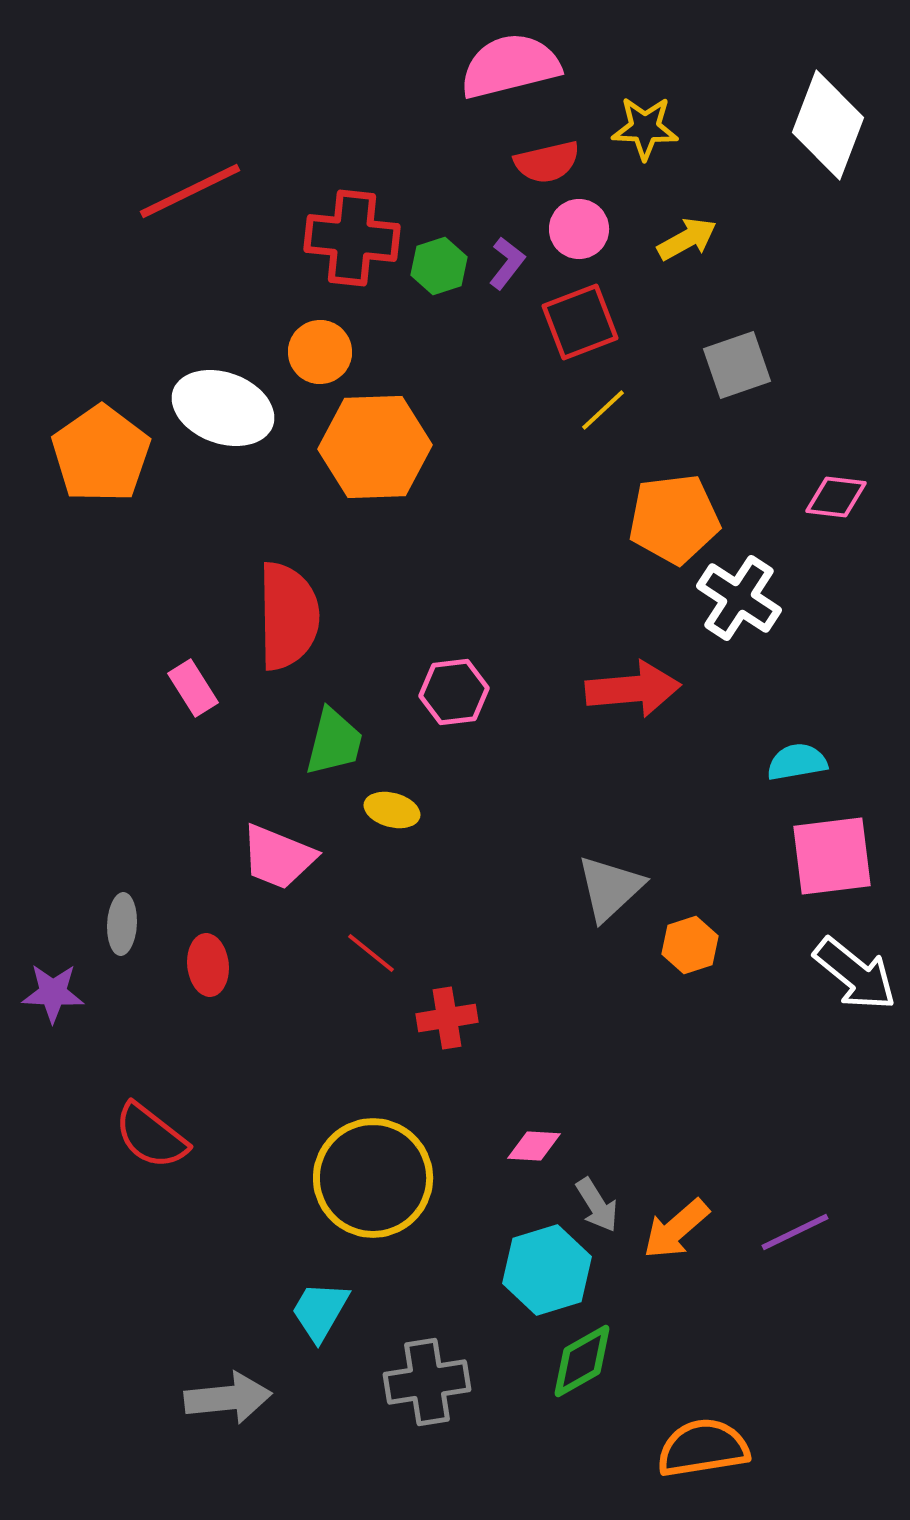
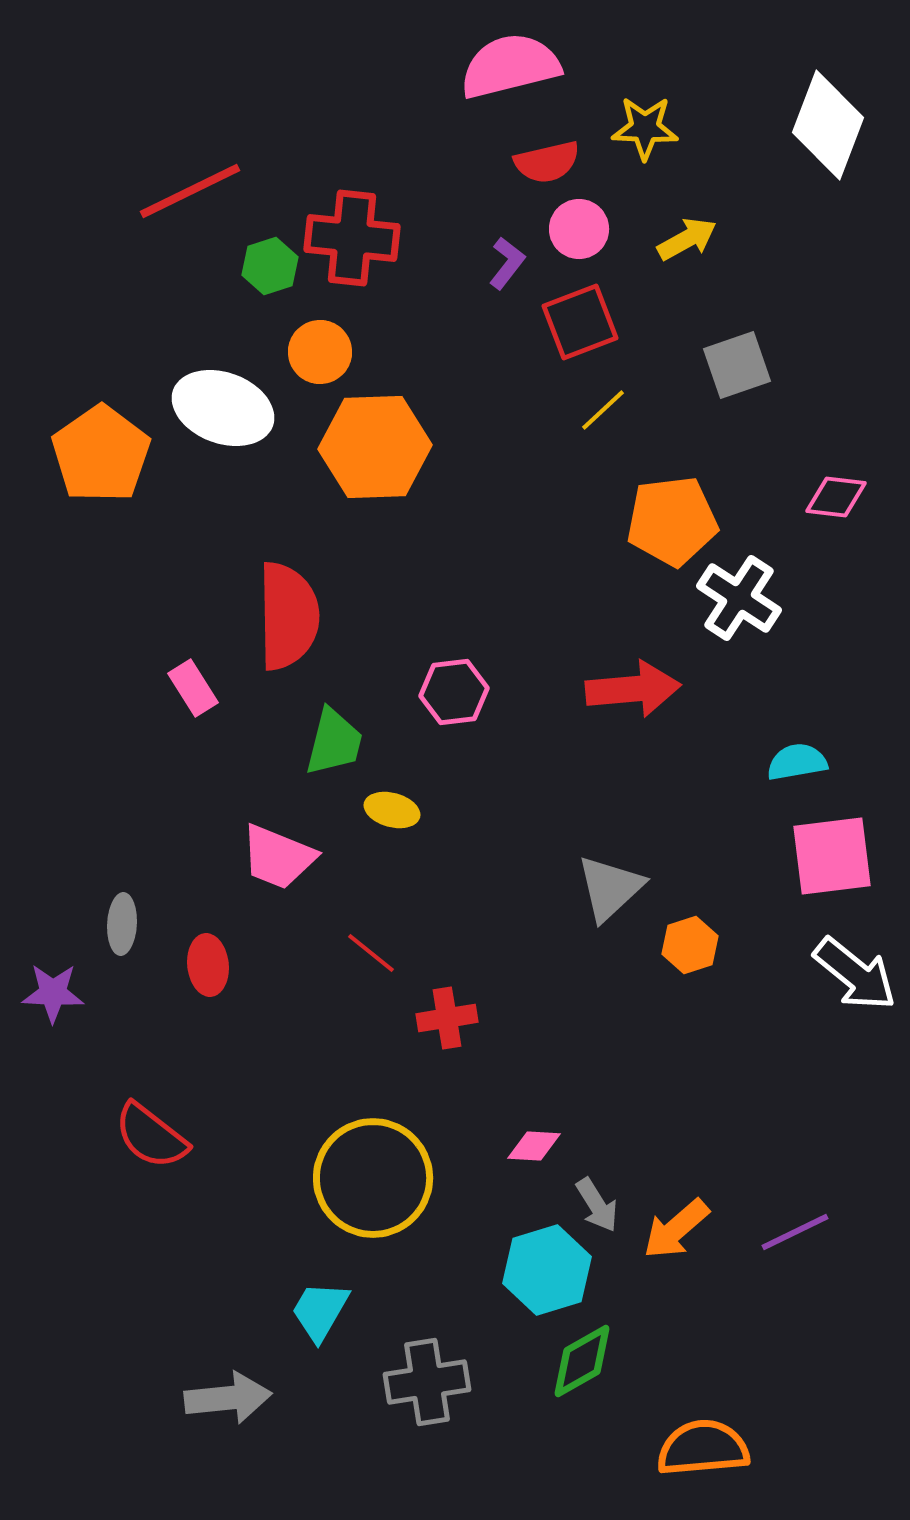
green hexagon at (439, 266): moved 169 px left
orange pentagon at (674, 519): moved 2 px left, 2 px down
orange semicircle at (703, 1448): rotated 4 degrees clockwise
